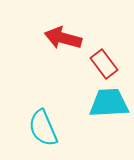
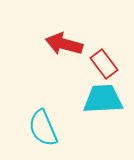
red arrow: moved 1 px right, 6 px down
cyan trapezoid: moved 6 px left, 4 px up
